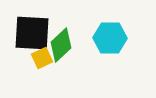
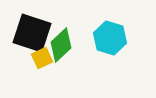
black square: rotated 15 degrees clockwise
cyan hexagon: rotated 16 degrees clockwise
